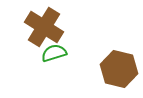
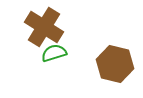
brown hexagon: moved 4 px left, 5 px up
